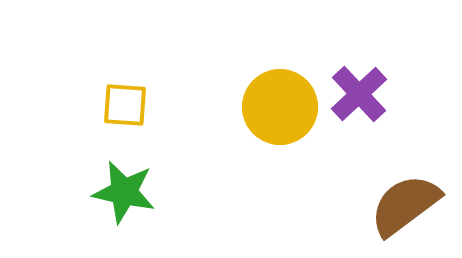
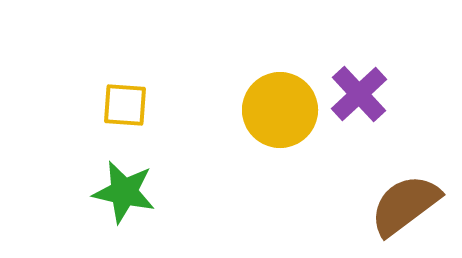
yellow circle: moved 3 px down
